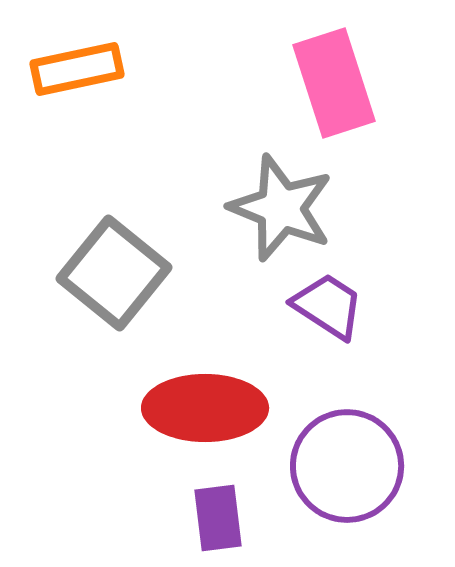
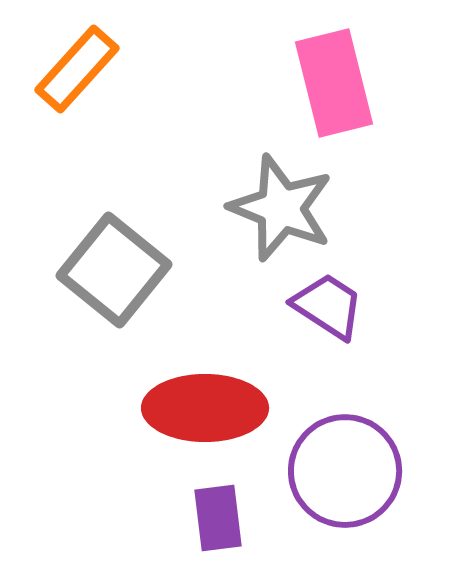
orange rectangle: rotated 36 degrees counterclockwise
pink rectangle: rotated 4 degrees clockwise
gray square: moved 3 px up
purple circle: moved 2 px left, 5 px down
